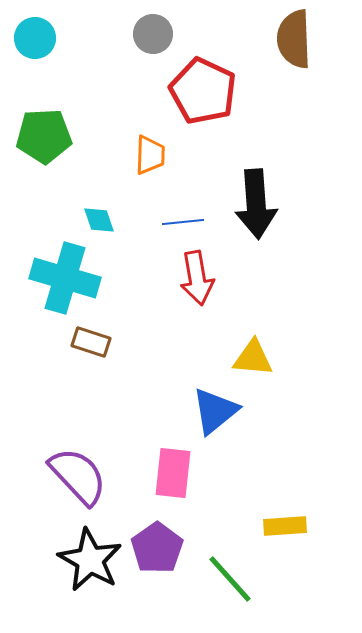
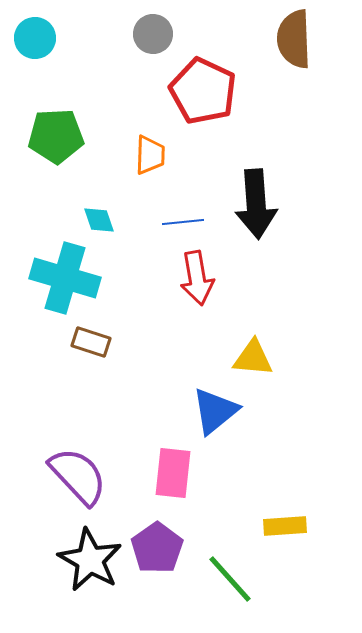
green pentagon: moved 12 px right
